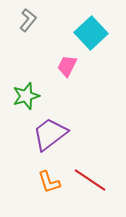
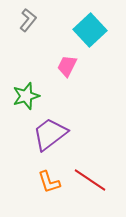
cyan square: moved 1 px left, 3 px up
